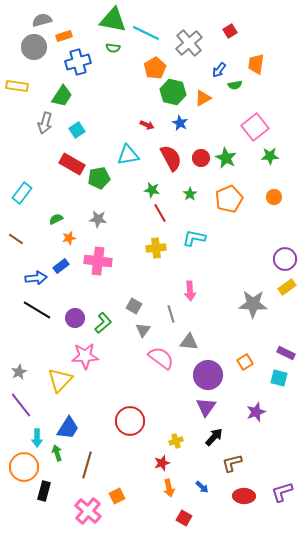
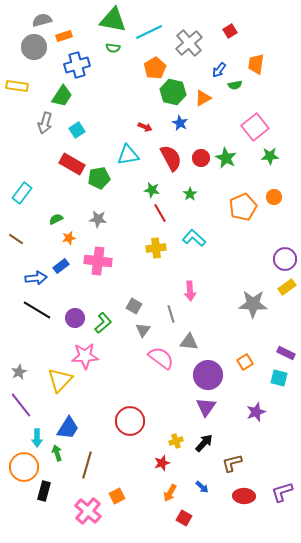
cyan line at (146, 33): moved 3 px right, 1 px up; rotated 52 degrees counterclockwise
blue cross at (78, 62): moved 1 px left, 3 px down
red arrow at (147, 125): moved 2 px left, 2 px down
orange pentagon at (229, 199): moved 14 px right, 8 px down
cyan L-shape at (194, 238): rotated 30 degrees clockwise
black arrow at (214, 437): moved 10 px left, 6 px down
orange arrow at (169, 488): moved 1 px right, 5 px down; rotated 42 degrees clockwise
